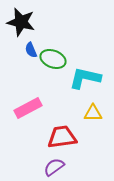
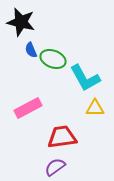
cyan L-shape: rotated 132 degrees counterclockwise
yellow triangle: moved 2 px right, 5 px up
purple semicircle: moved 1 px right
